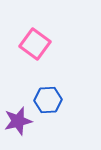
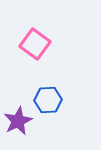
purple star: rotated 12 degrees counterclockwise
